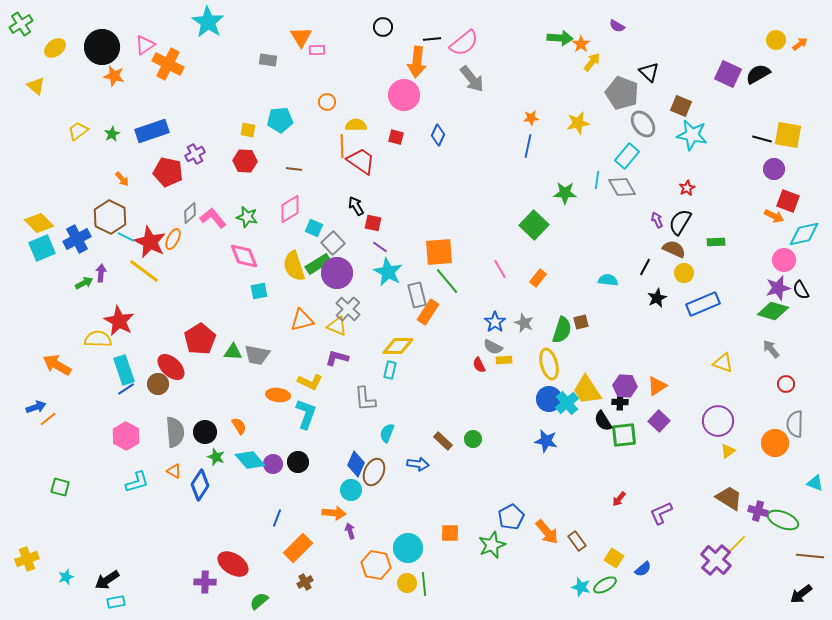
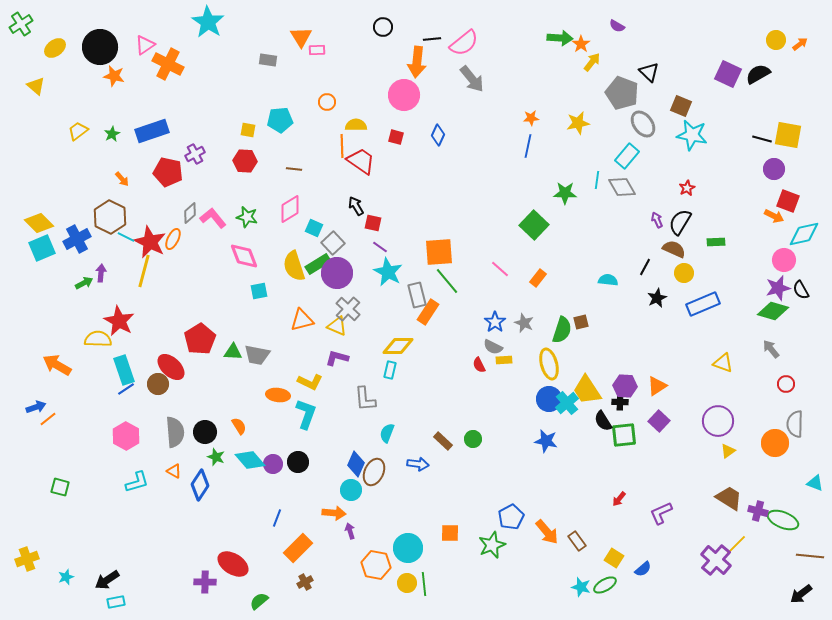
black circle at (102, 47): moved 2 px left
pink line at (500, 269): rotated 18 degrees counterclockwise
yellow line at (144, 271): rotated 68 degrees clockwise
